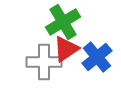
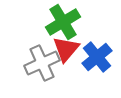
red triangle: rotated 16 degrees counterclockwise
gray cross: moved 2 px left, 1 px down; rotated 24 degrees counterclockwise
